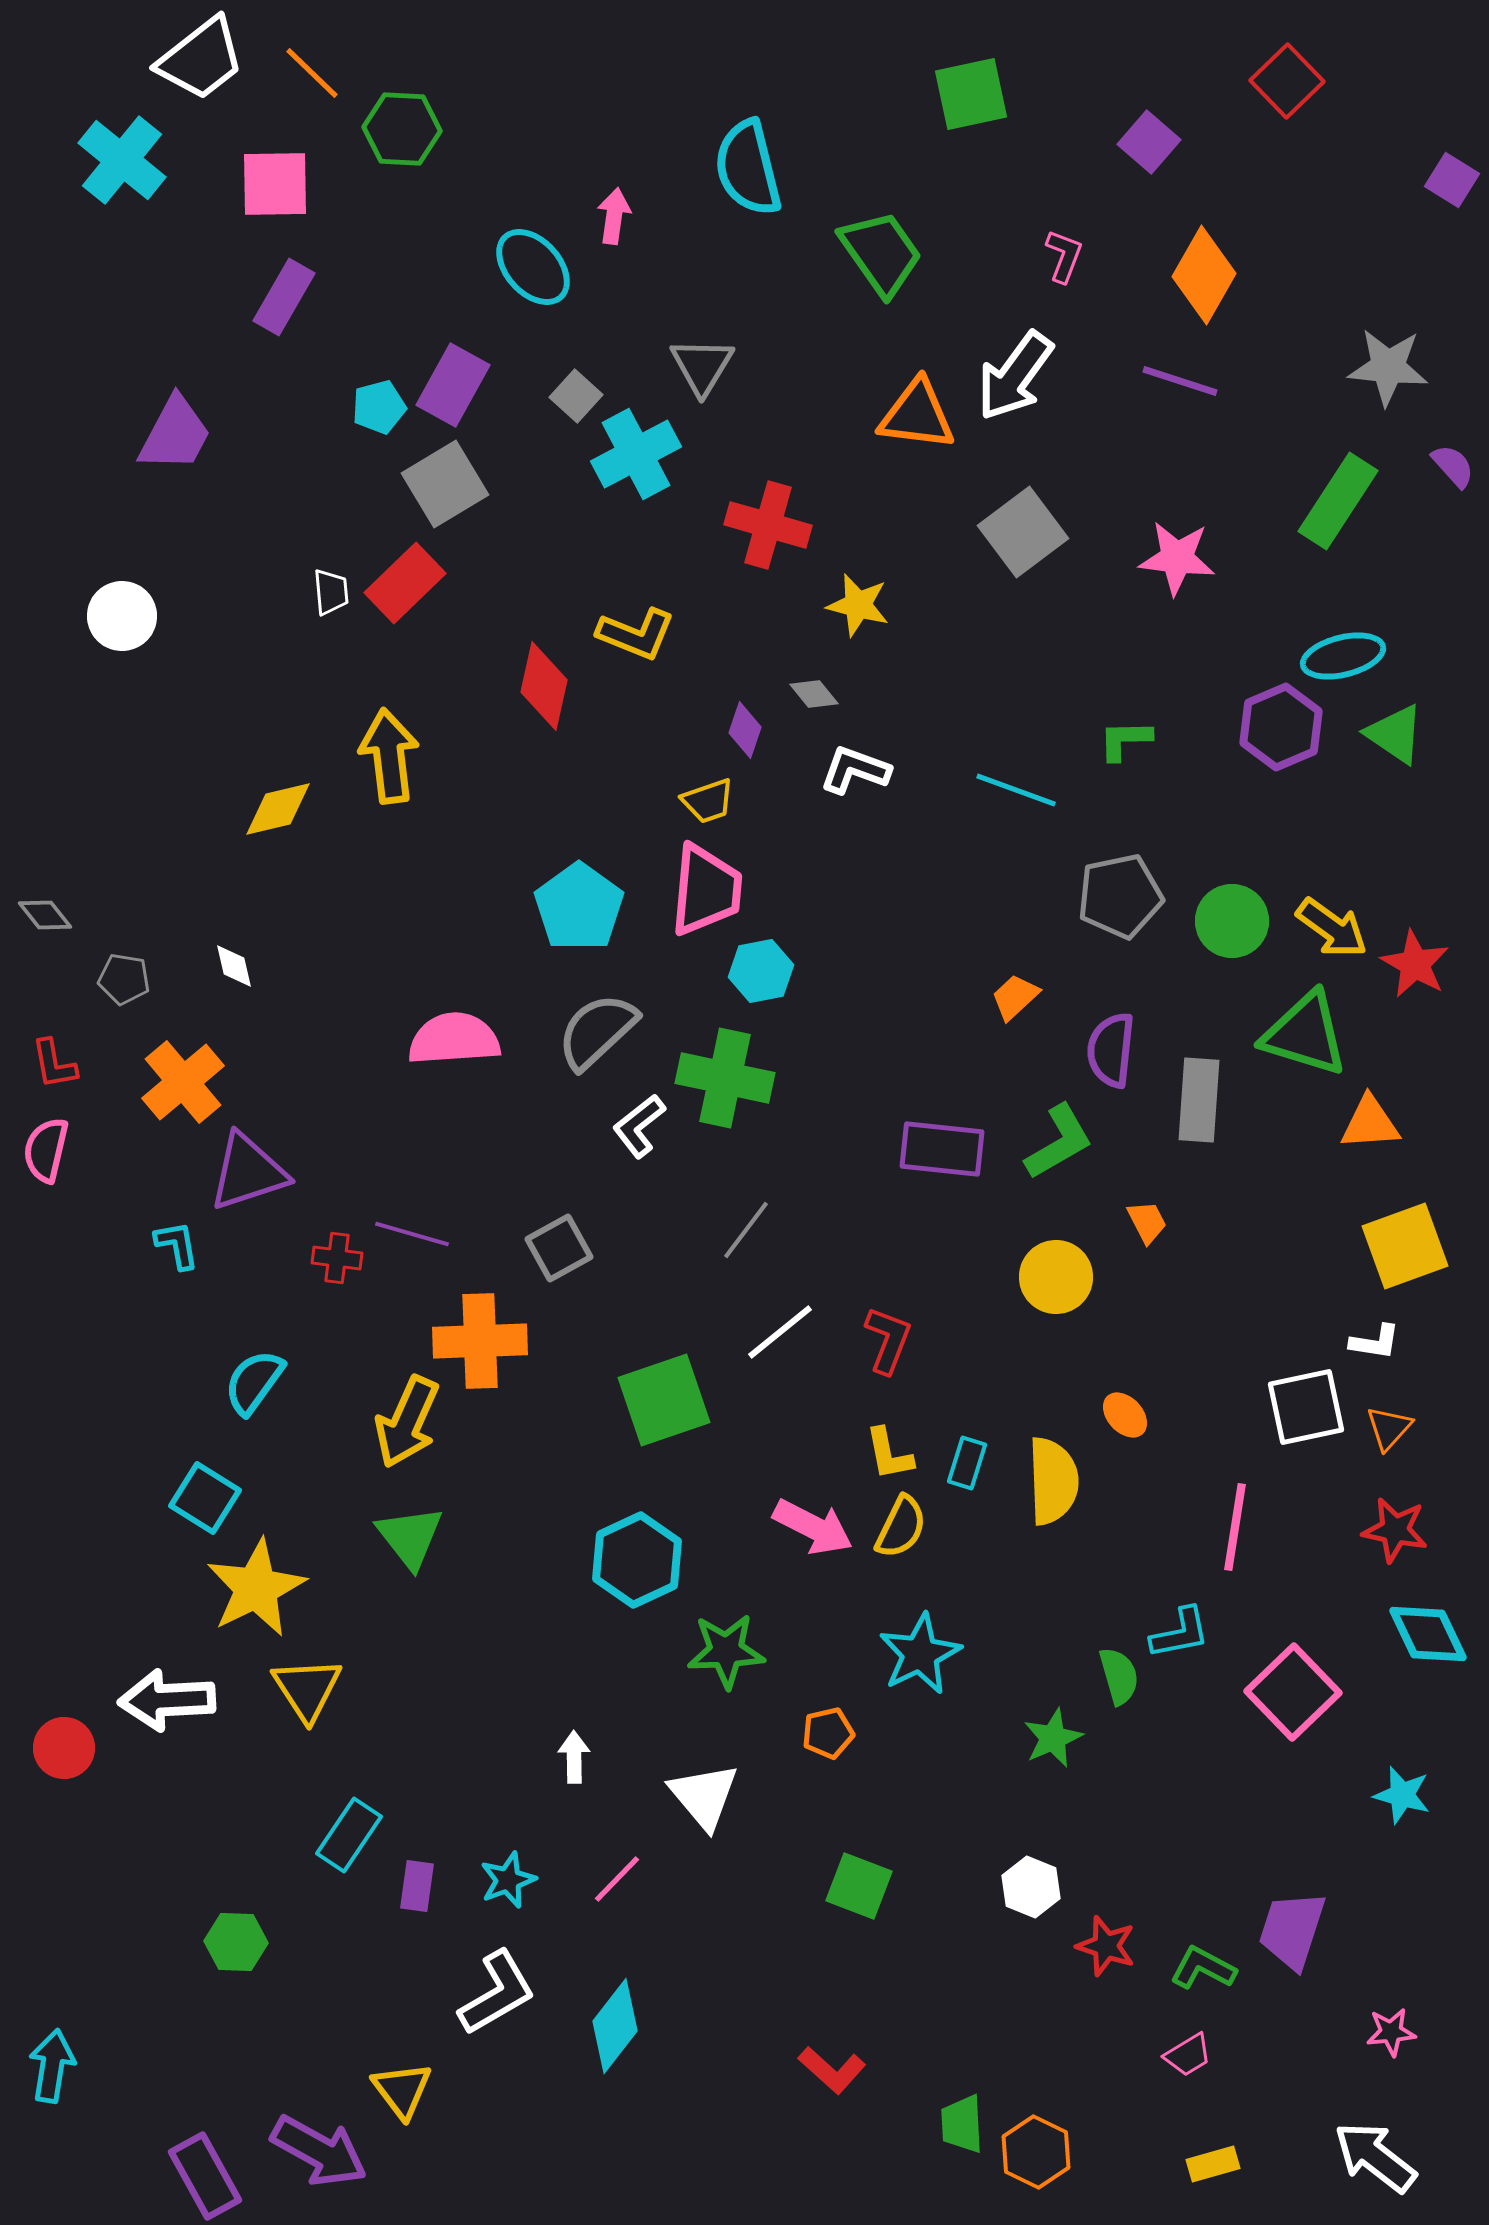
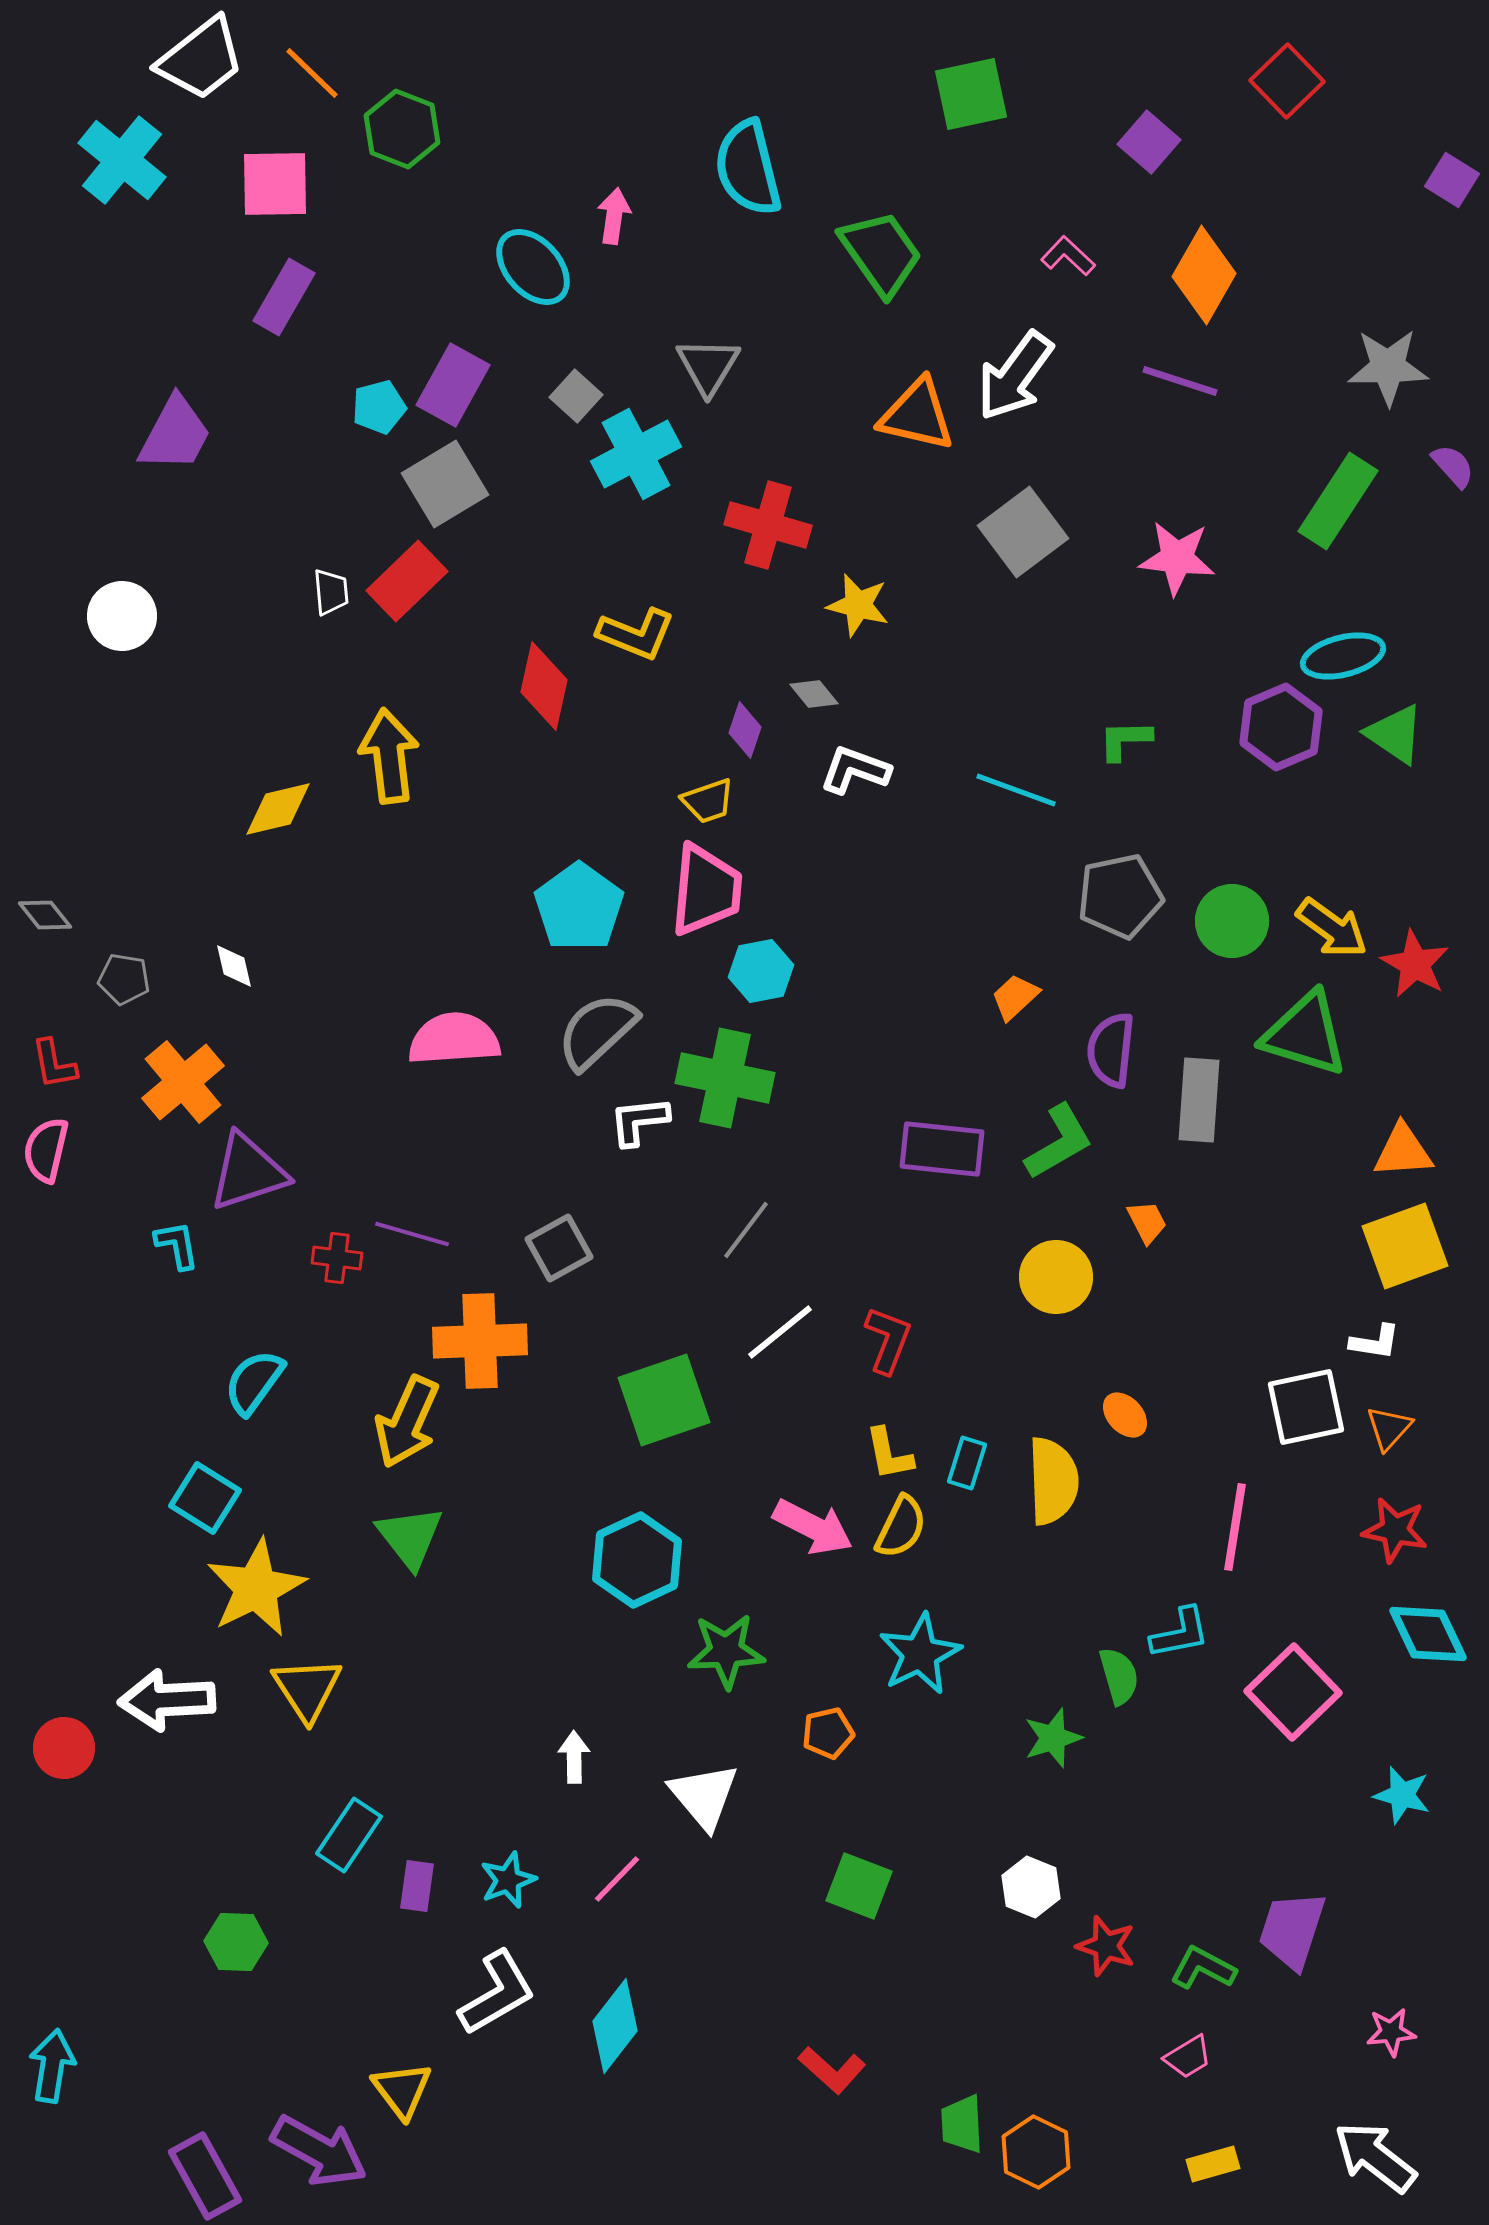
green hexagon at (402, 129): rotated 18 degrees clockwise
pink L-shape at (1064, 256): moved 4 px right; rotated 68 degrees counterclockwise
gray triangle at (702, 366): moved 6 px right
gray star at (1388, 367): rotated 6 degrees counterclockwise
orange triangle at (917, 415): rotated 6 degrees clockwise
red rectangle at (405, 583): moved 2 px right, 2 px up
orange triangle at (1370, 1123): moved 33 px right, 28 px down
white L-shape at (639, 1126): moved 5 px up; rotated 32 degrees clockwise
green star at (1053, 1738): rotated 6 degrees clockwise
pink trapezoid at (1188, 2055): moved 2 px down
